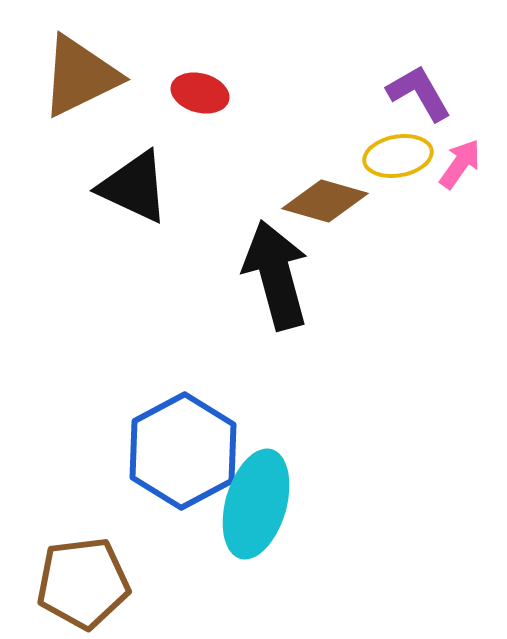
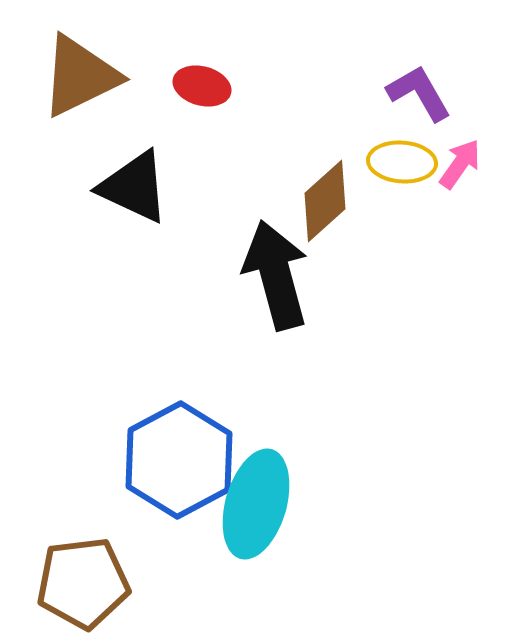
red ellipse: moved 2 px right, 7 px up
yellow ellipse: moved 4 px right, 6 px down; rotated 14 degrees clockwise
brown diamond: rotated 58 degrees counterclockwise
blue hexagon: moved 4 px left, 9 px down
